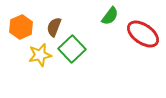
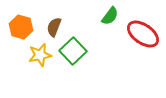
orange hexagon: rotated 20 degrees counterclockwise
green square: moved 1 px right, 2 px down
